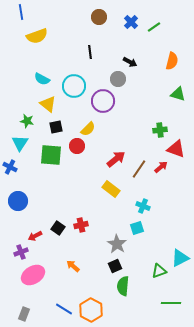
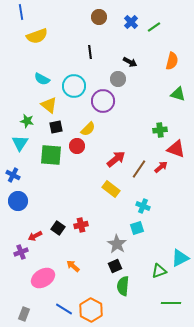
yellow triangle at (48, 104): moved 1 px right, 1 px down
blue cross at (10, 167): moved 3 px right, 8 px down
pink ellipse at (33, 275): moved 10 px right, 3 px down
